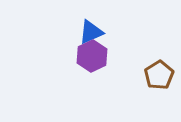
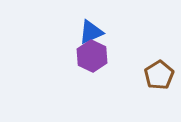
purple hexagon: rotated 8 degrees counterclockwise
